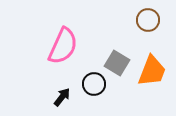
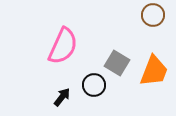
brown circle: moved 5 px right, 5 px up
orange trapezoid: moved 2 px right
black circle: moved 1 px down
